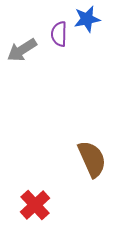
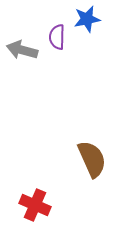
purple semicircle: moved 2 px left, 3 px down
gray arrow: rotated 48 degrees clockwise
red cross: rotated 24 degrees counterclockwise
